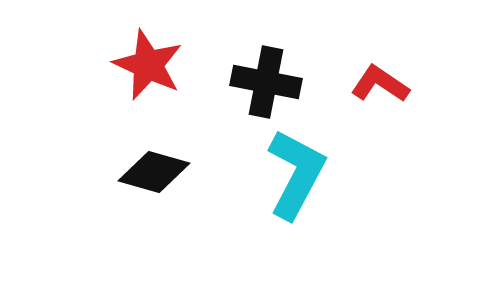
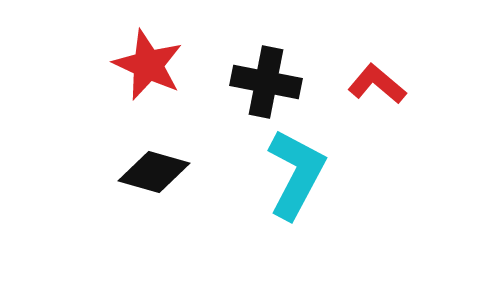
red L-shape: moved 3 px left; rotated 6 degrees clockwise
